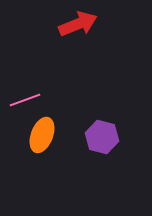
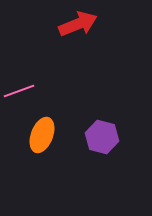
pink line: moved 6 px left, 9 px up
